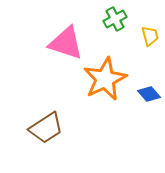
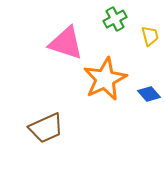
brown trapezoid: rotated 9 degrees clockwise
